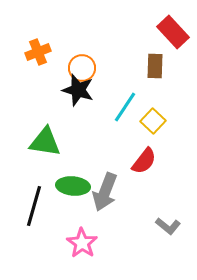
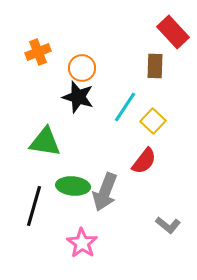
black star: moved 7 px down
gray L-shape: moved 1 px up
